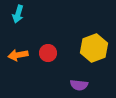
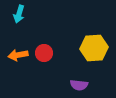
cyan arrow: moved 1 px right
yellow hexagon: rotated 16 degrees clockwise
red circle: moved 4 px left
